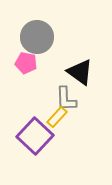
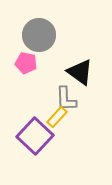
gray circle: moved 2 px right, 2 px up
